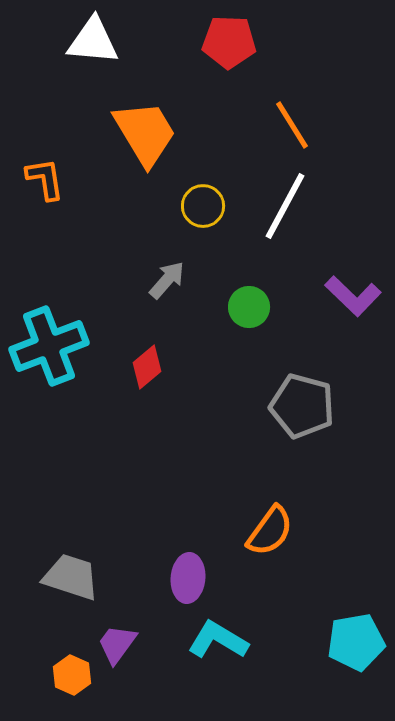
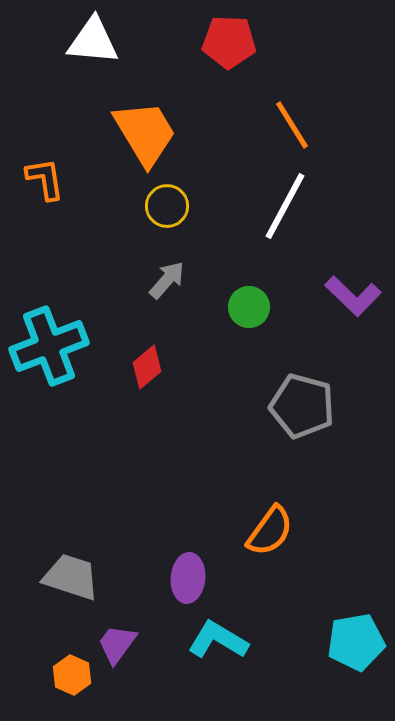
yellow circle: moved 36 px left
